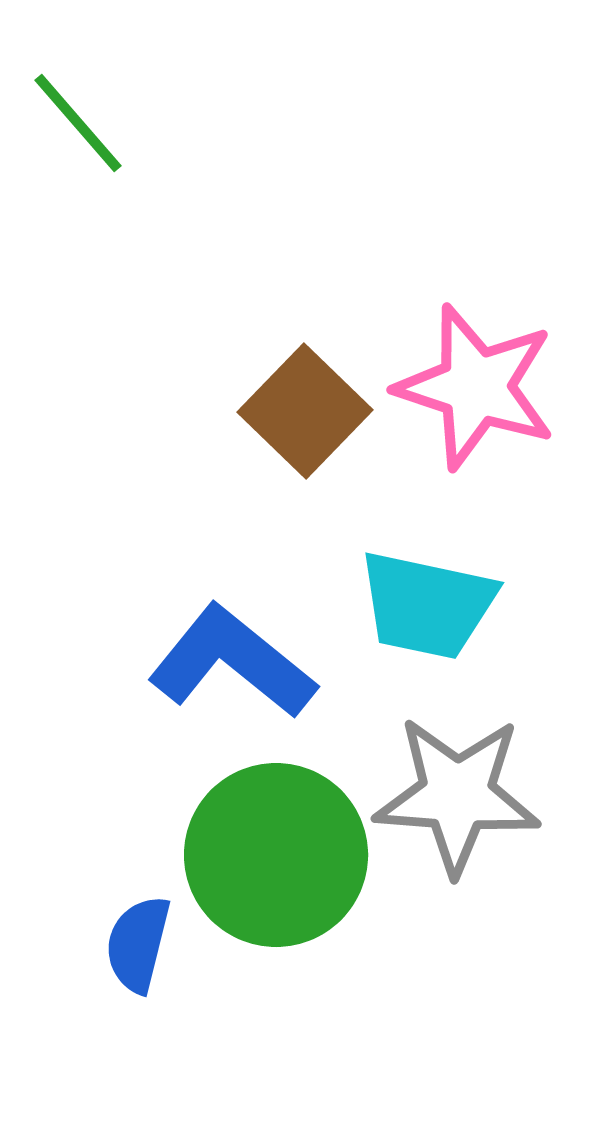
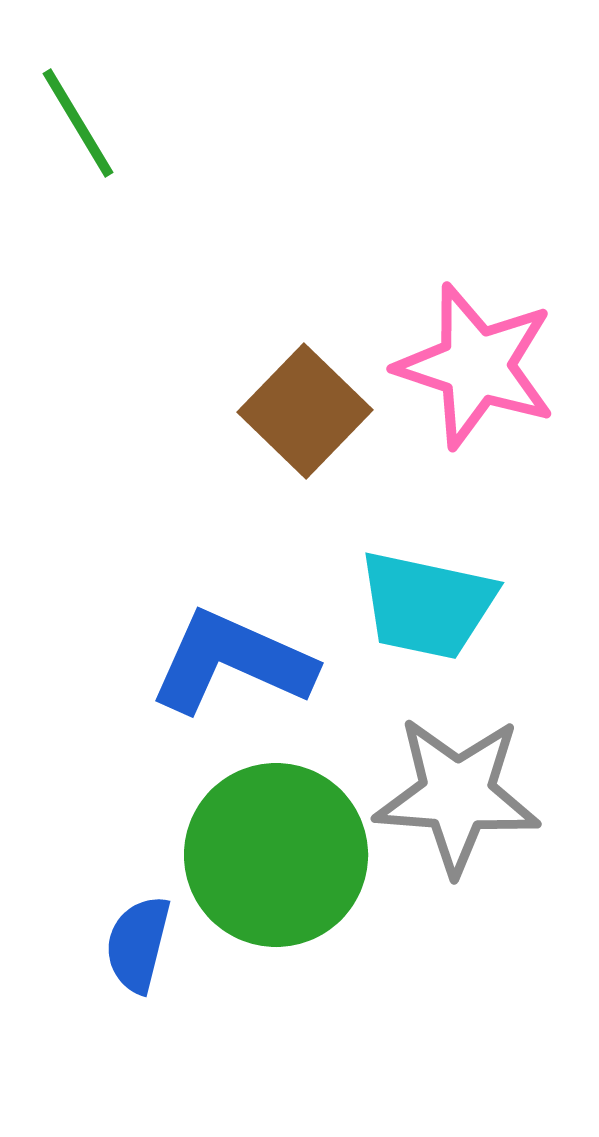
green line: rotated 10 degrees clockwise
pink star: moved 21 px up
blue L-shape: rotated 15 degrees counterclockwise
